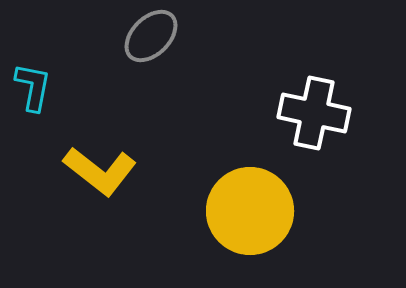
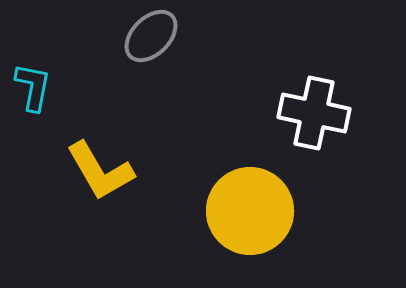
yellow L-shape: rotated 22 degrees clockwise
